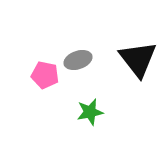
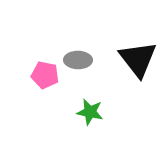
gray ellipse: rotated 20 degrees clockwise
green star: rotated 24 degrees clockwise
